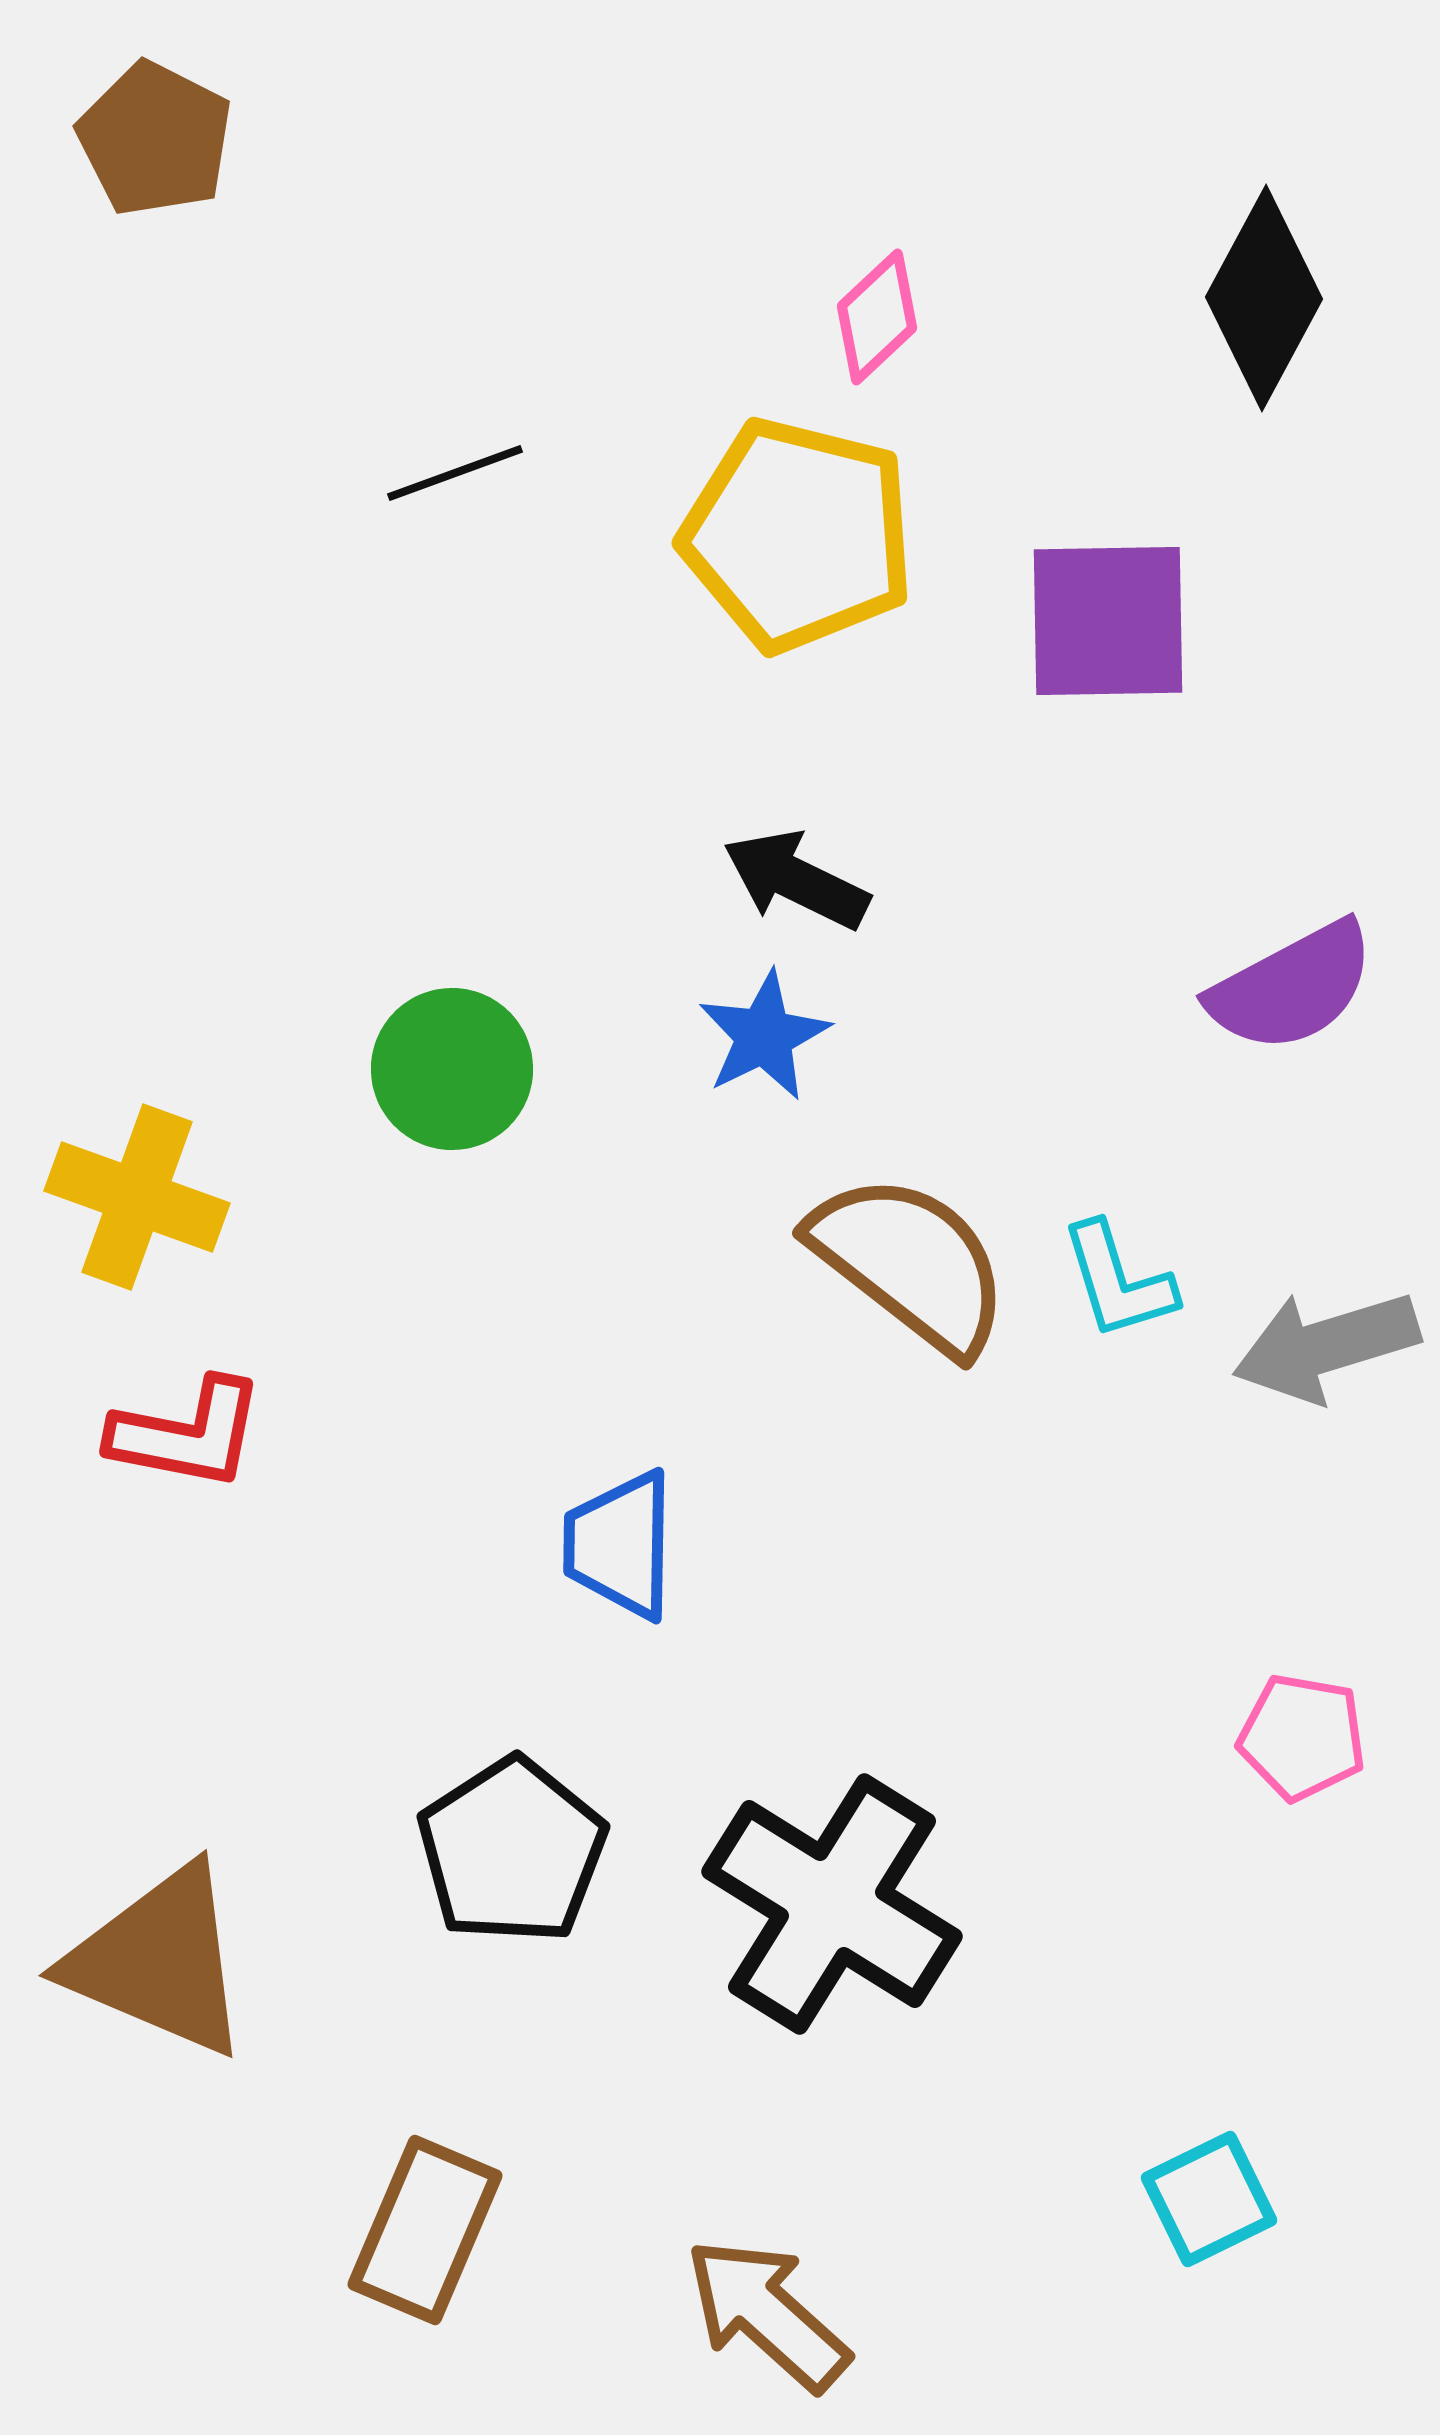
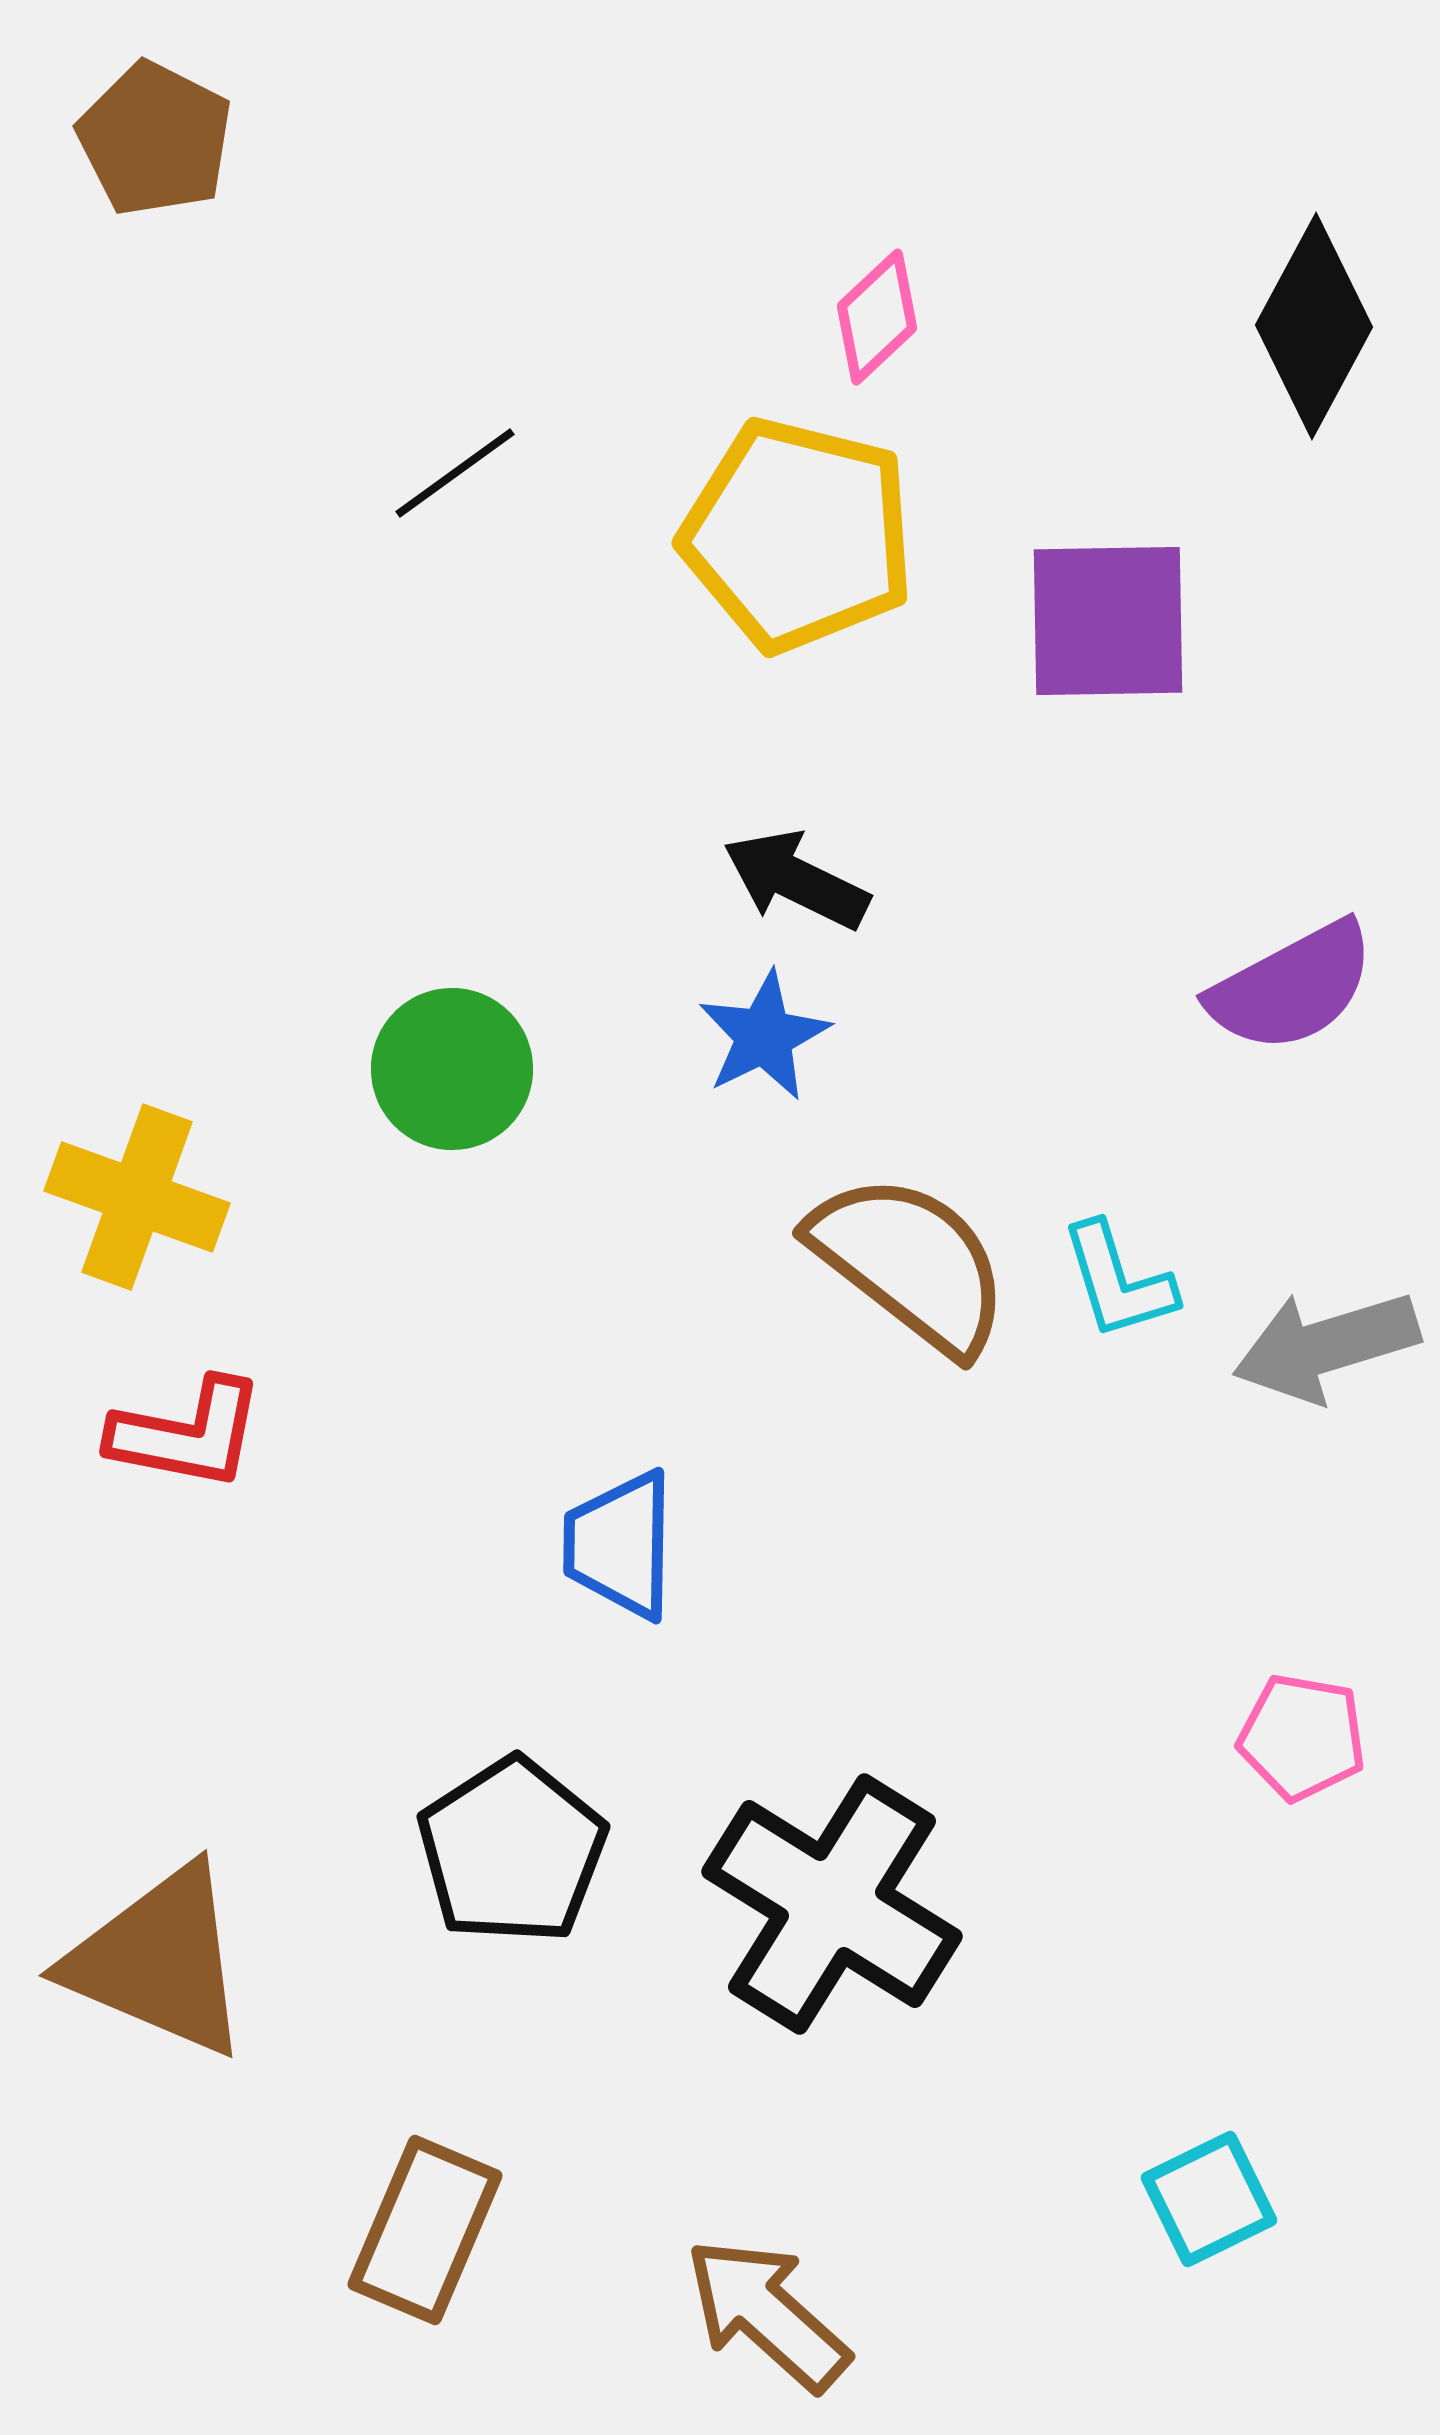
black diamond: moved 50 px right, 28 px down
black line: rotated 16 degrees counterclockwise
